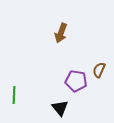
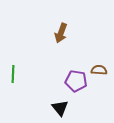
brown semicircle: rotated 70 degrees clockwise
green line: moved 1 px left, 21 px up
